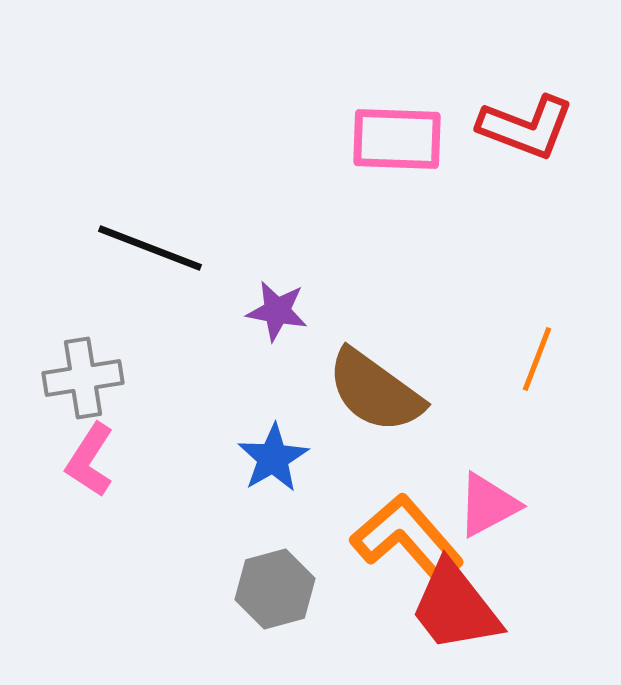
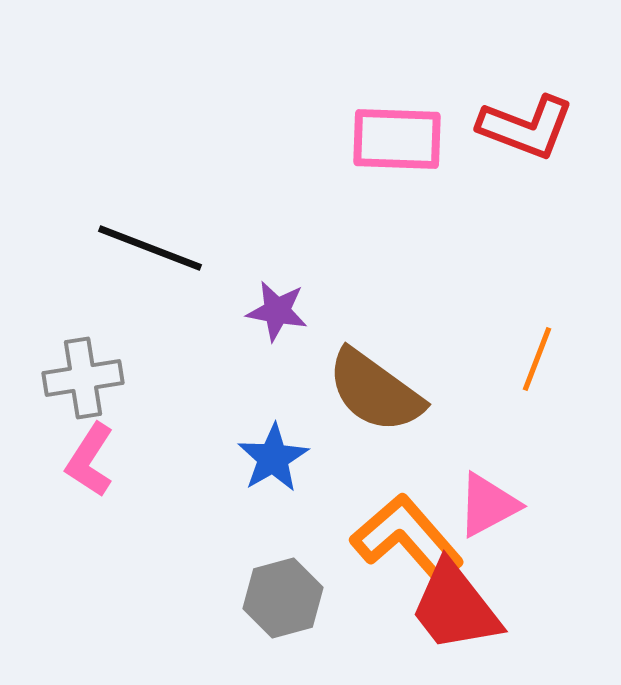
gray hexagon: moved 8 px right, 9 px down
